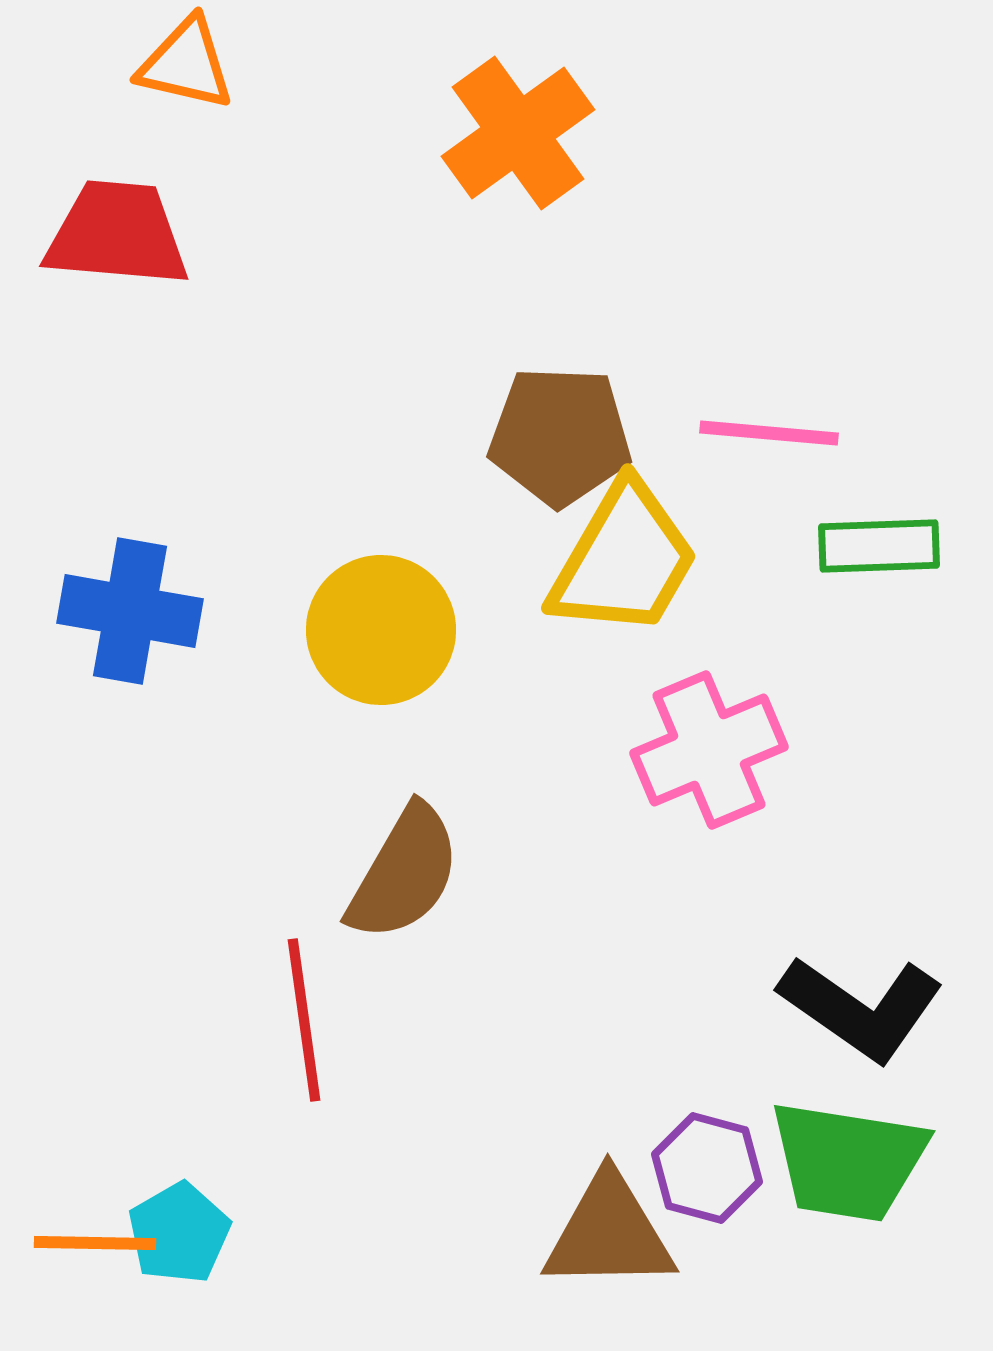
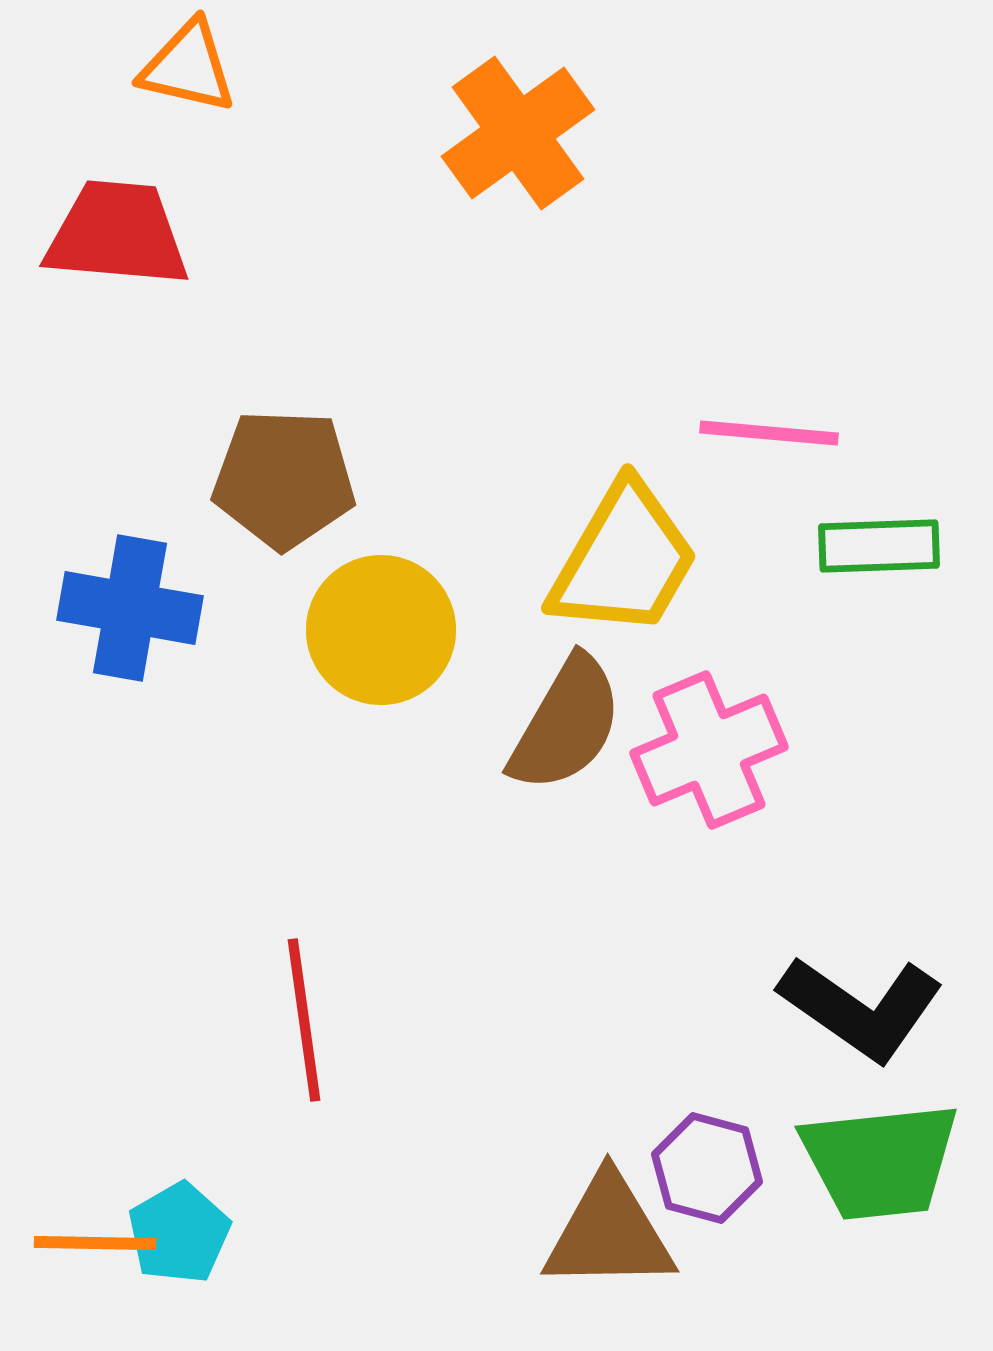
orange triangle: moved 2 px right, 3 px down
brown pentagon: moved 276 px left, 43 px down
blue cross: moved 3 px up
brown semicircle: moved 162 px right, 149 px up
green trapezoid: moved 32 px right; rotated 15 degrees counterclockwise
